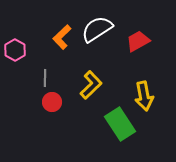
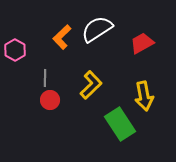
red trapezoid: moved 4 px right, 2 px down
red circle: moved 2 px left, 2 px up
